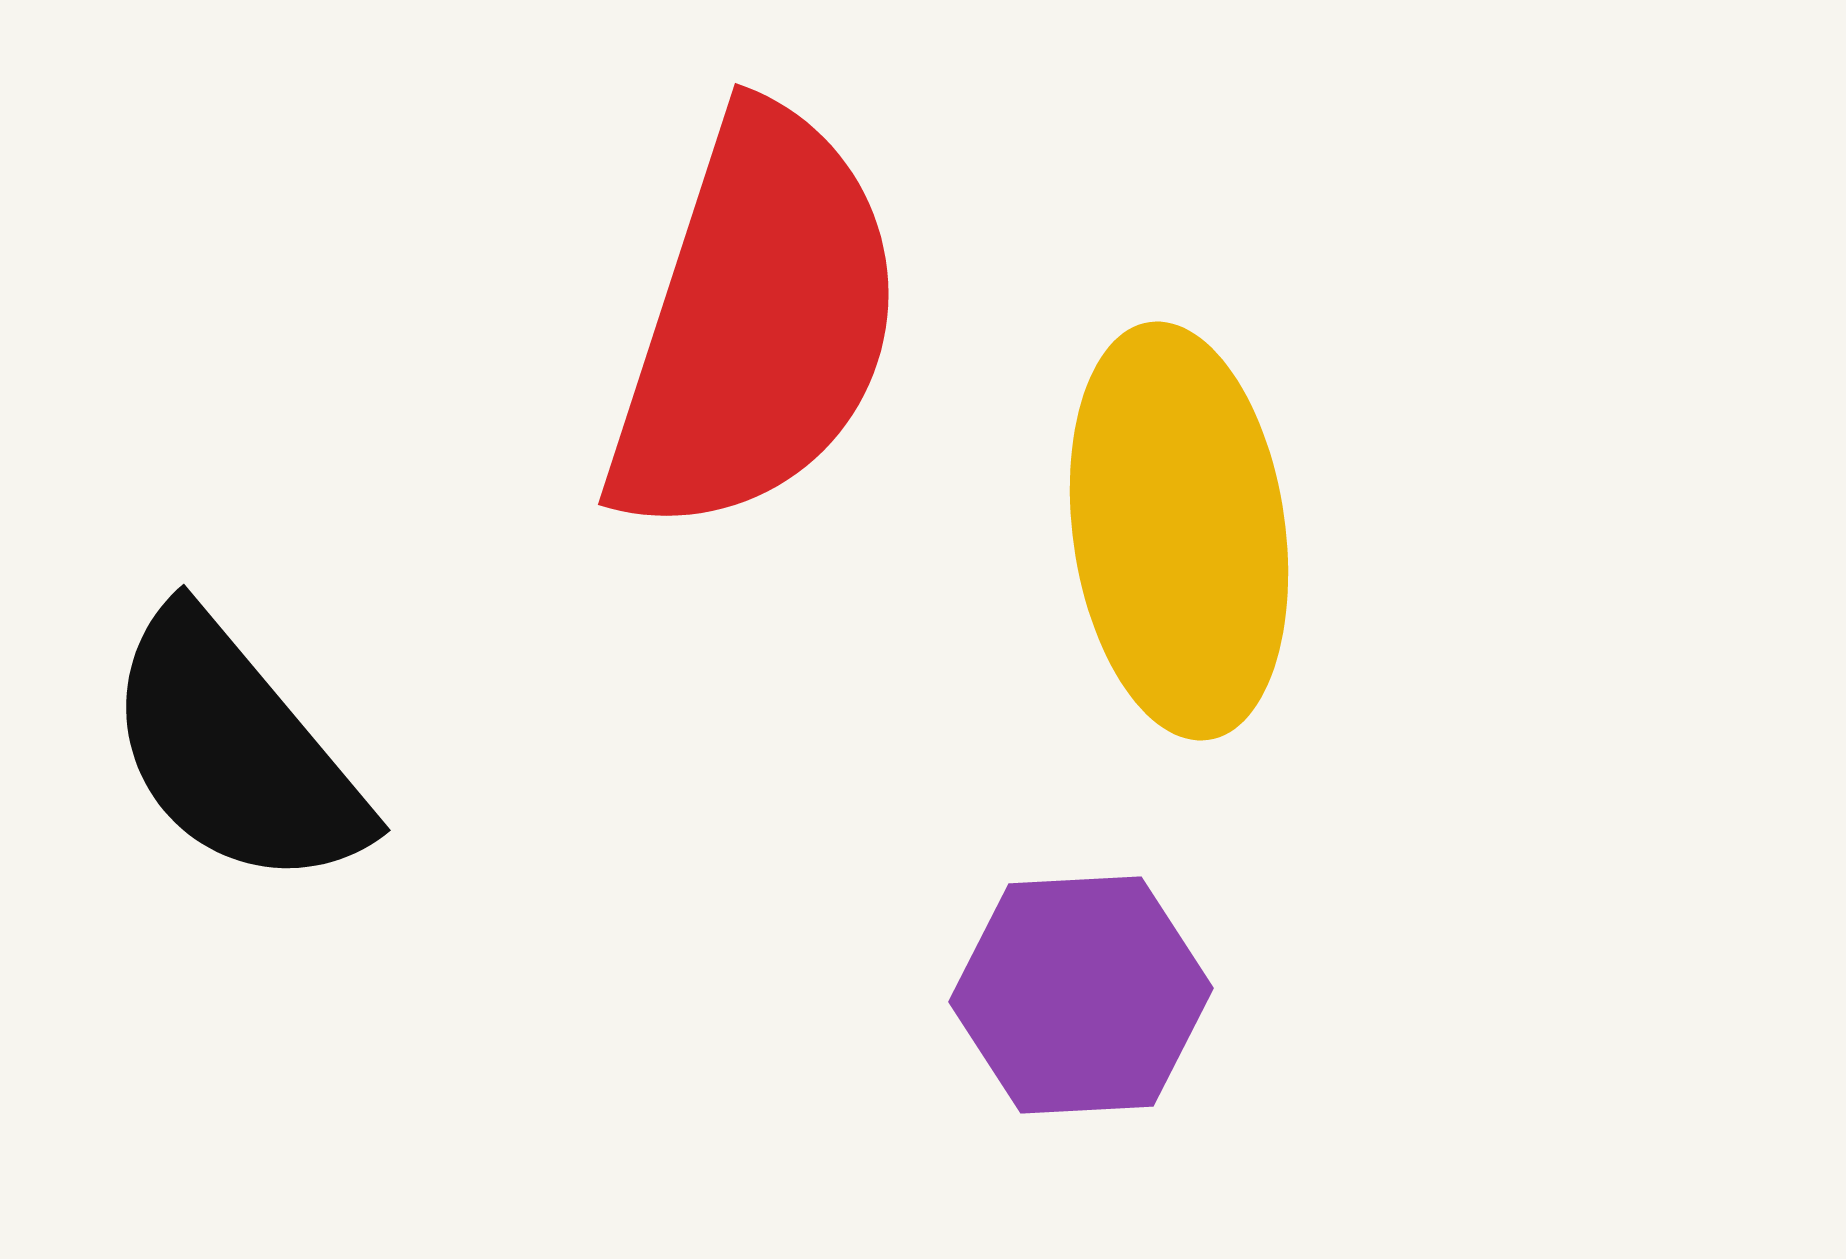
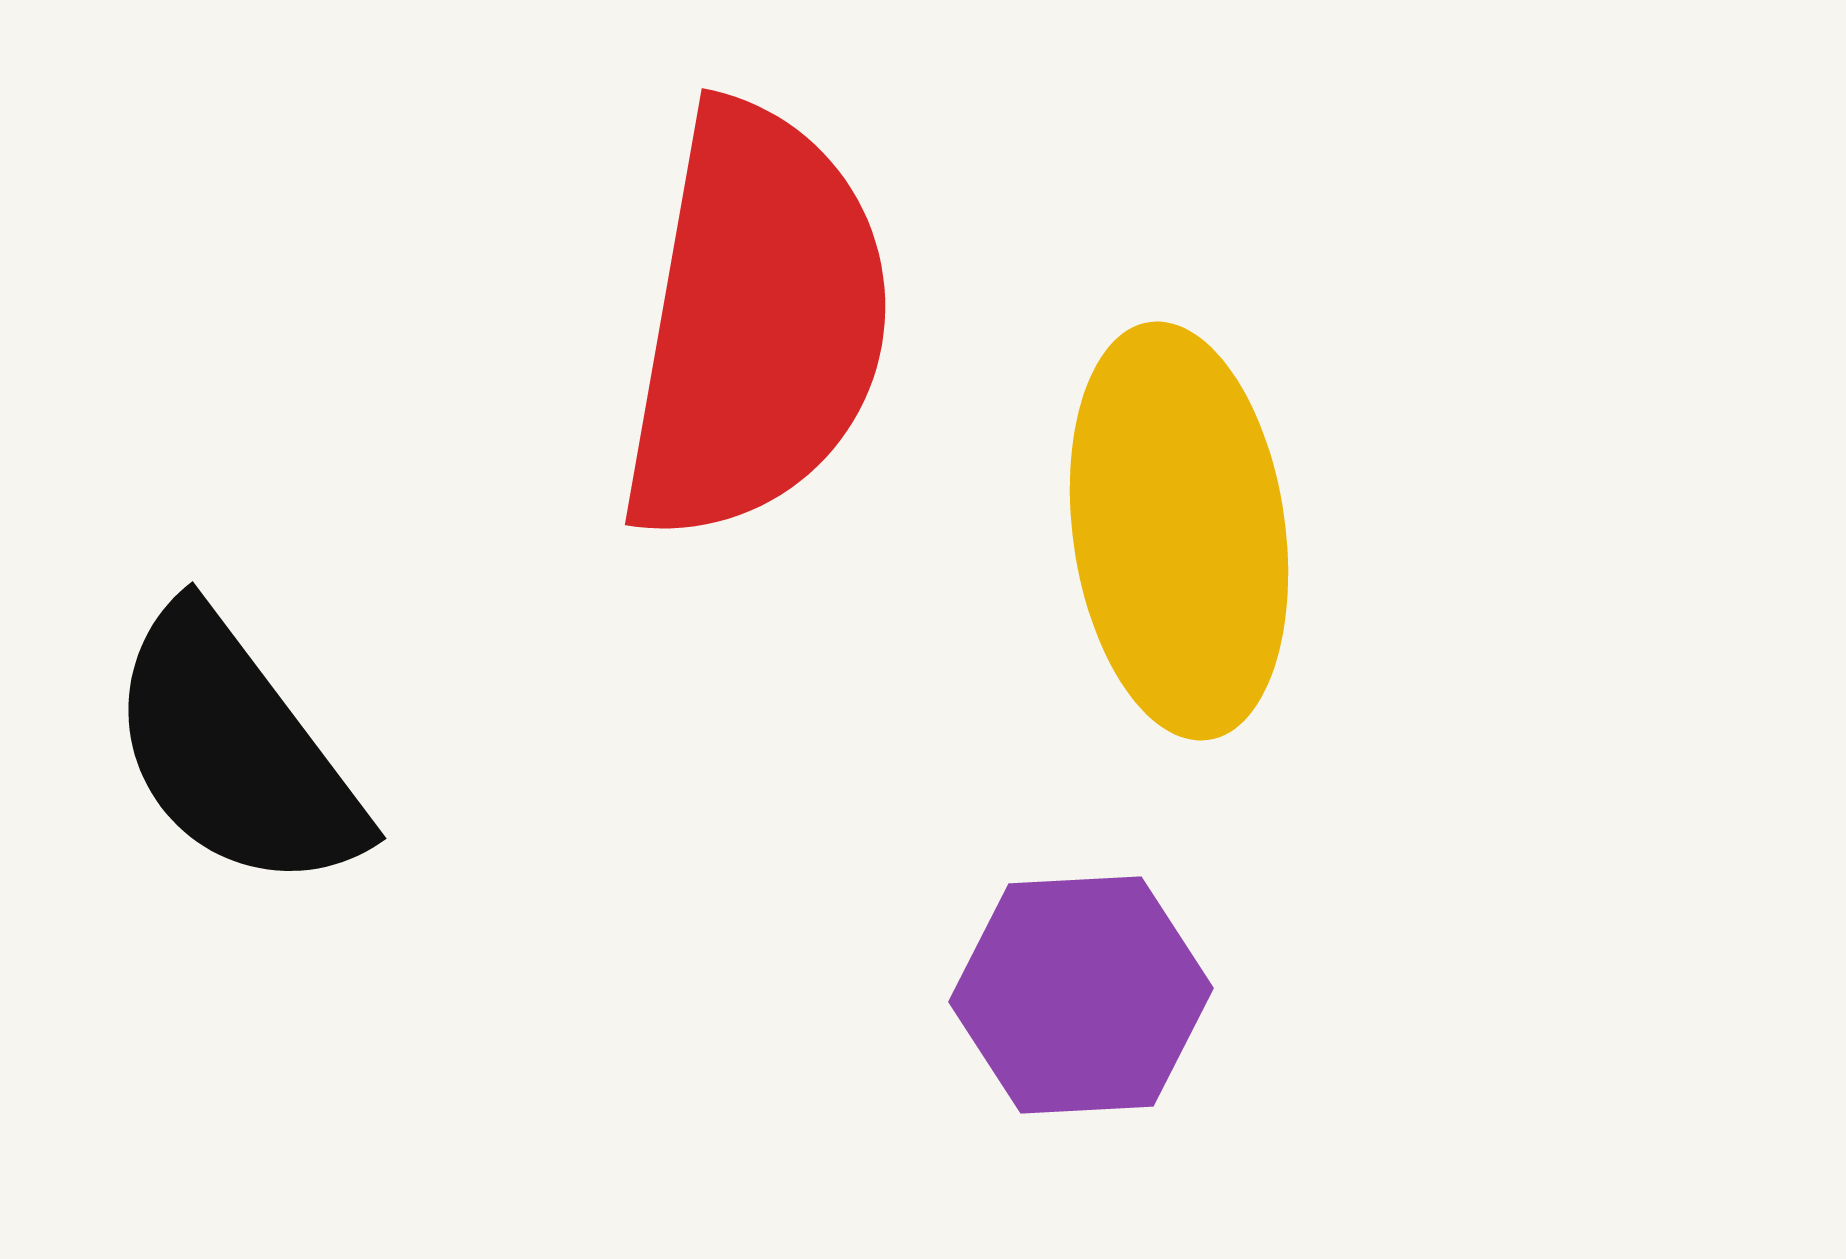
red semicircle: rotated 8 degrees counterclockwise
black semicircle: rotated 3 degrees clockwise
